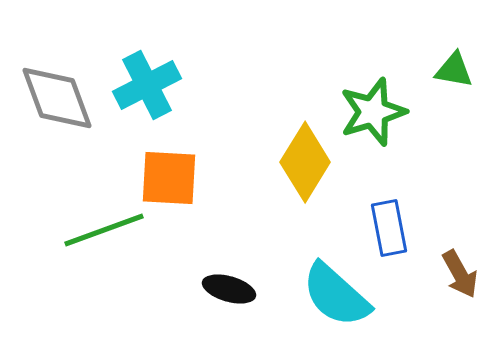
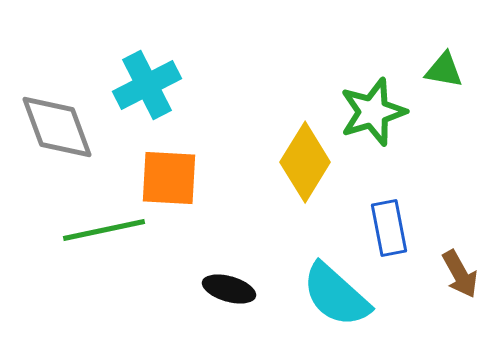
green triangle: moved 10 px left
gray diamond: moved 29 px down
green line: rotated 8 degrees clockwise
